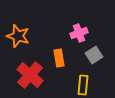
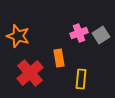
gray square: moved 7 px right, 20 px up
red cross: moved 2 px up; rotated 8 degrees clockwise
yellow rectangle: moved 2 px left, 6 px up
